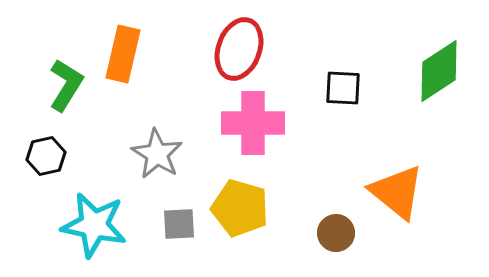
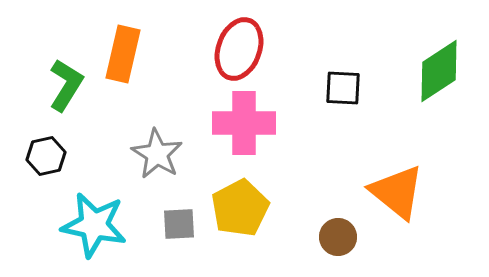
pink cross: moved 9 px left
yellow pentagon: rotated 28 degrees clockwise
brown circle: moved 2 px right, 4 px down
